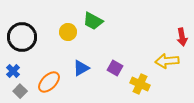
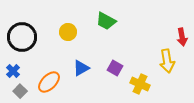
green trapezoid: moved 13 px right
yellow arrow: rotated 95 degrees counterclockwise
